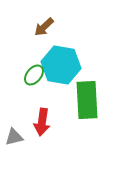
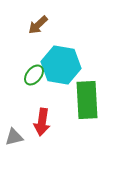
brown arrow: moved 6 px left, 2 px up
